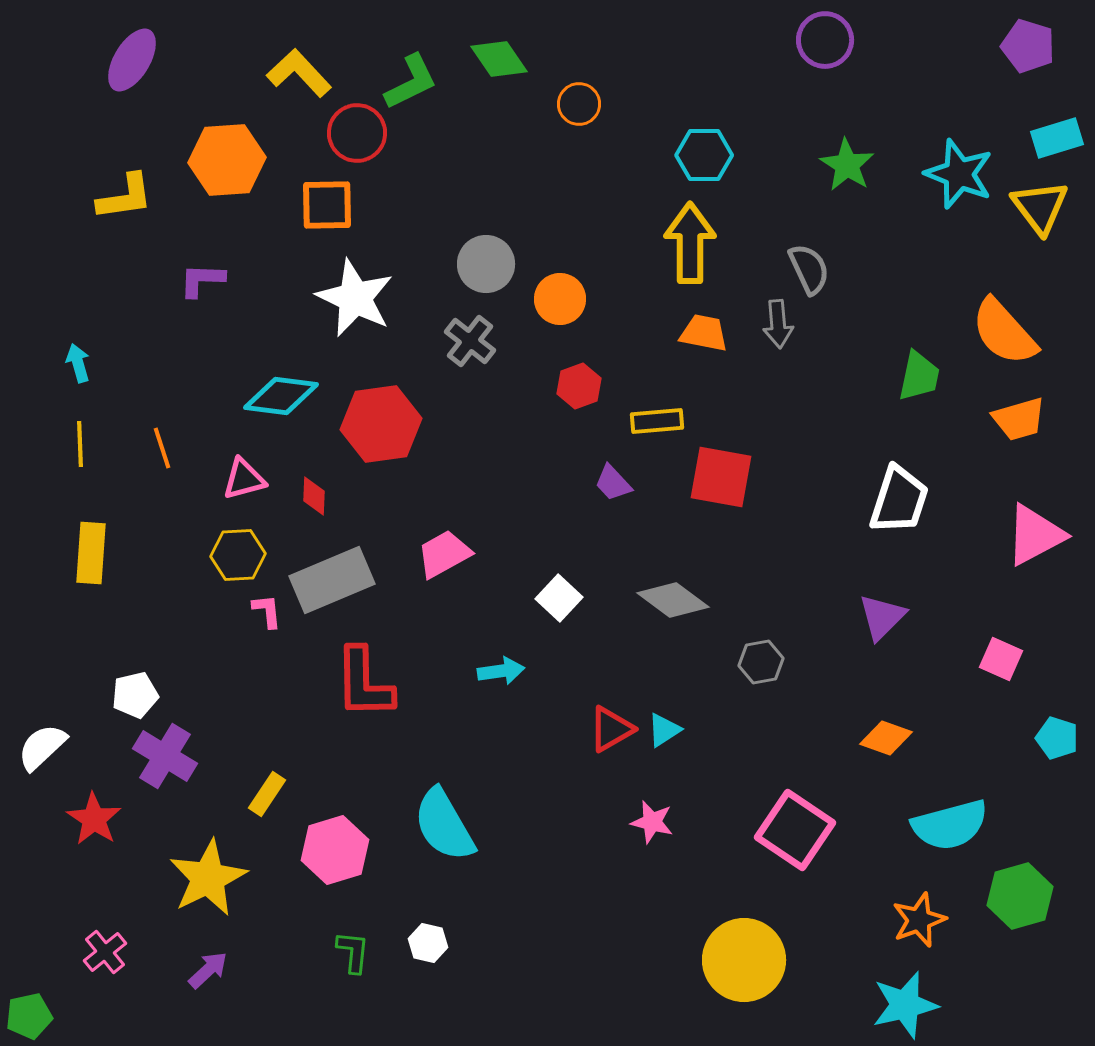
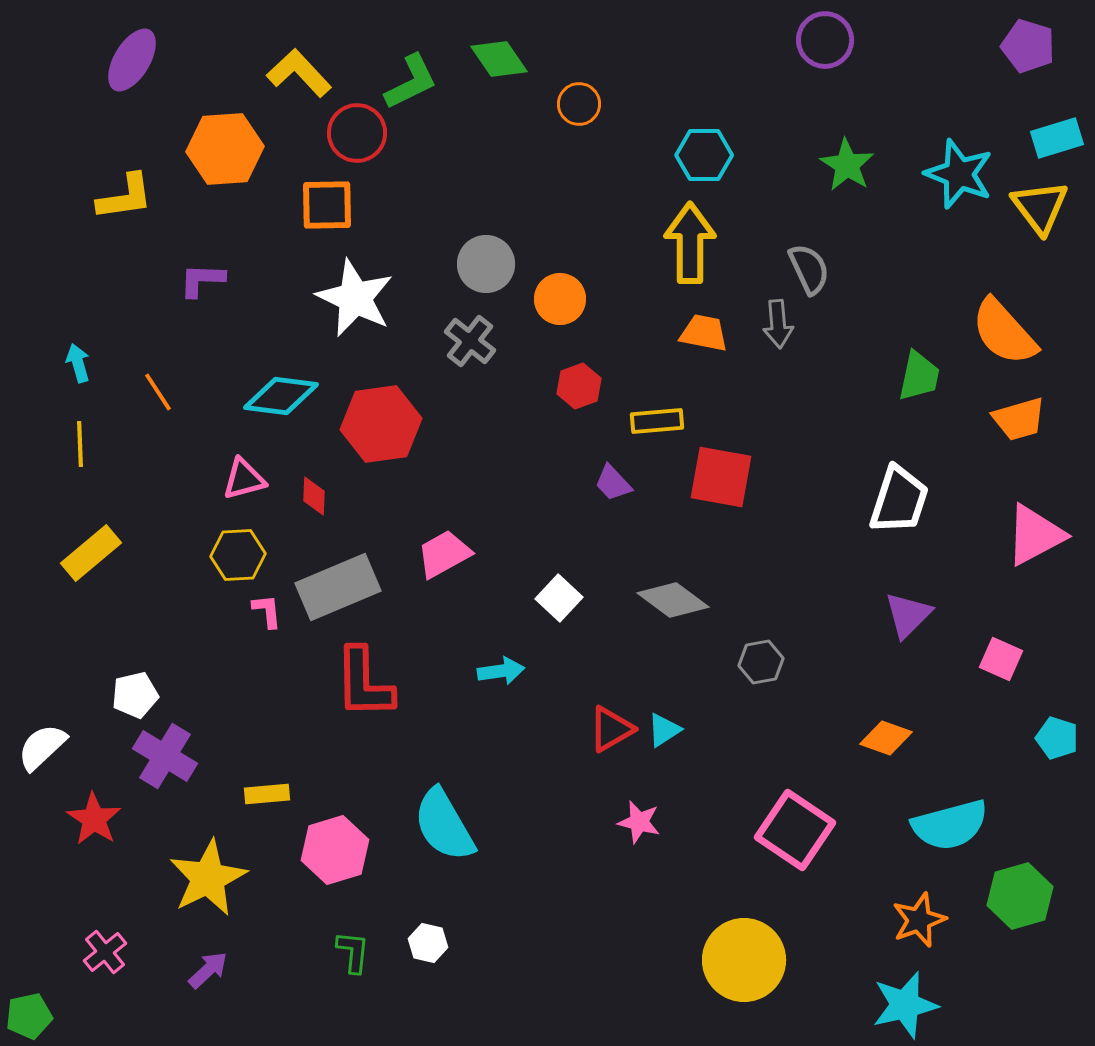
orange hexagon at (227, 160): moved 2 px left, 11 px up
orange line at (162, 448): moved 4 px left, 56 px up; rotated 15 degrees counterclockwise
yellow rectangle at (91, 553): rotated 46 degrees clockwise
gray rectangle at (332, 580): moved 6 px right, 7 px down
purple triangle at (882, 617): moved 26 px right, 2 px up
yellow rectangle at (267, 794): rotated 51 degrees clockwise
pink star at (652, 822): moved 13 px left
